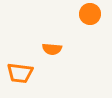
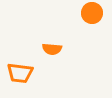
orange circle: moved 2 px right, 1 px up
